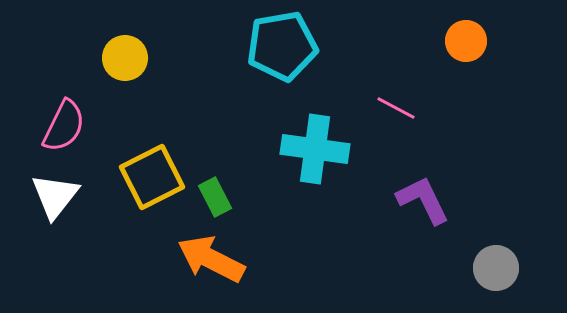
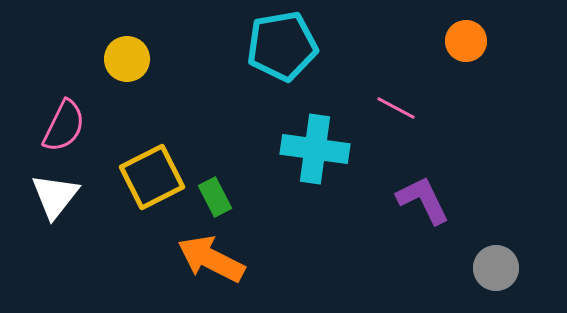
yellow circle: moved 2 px right, 1 px down
